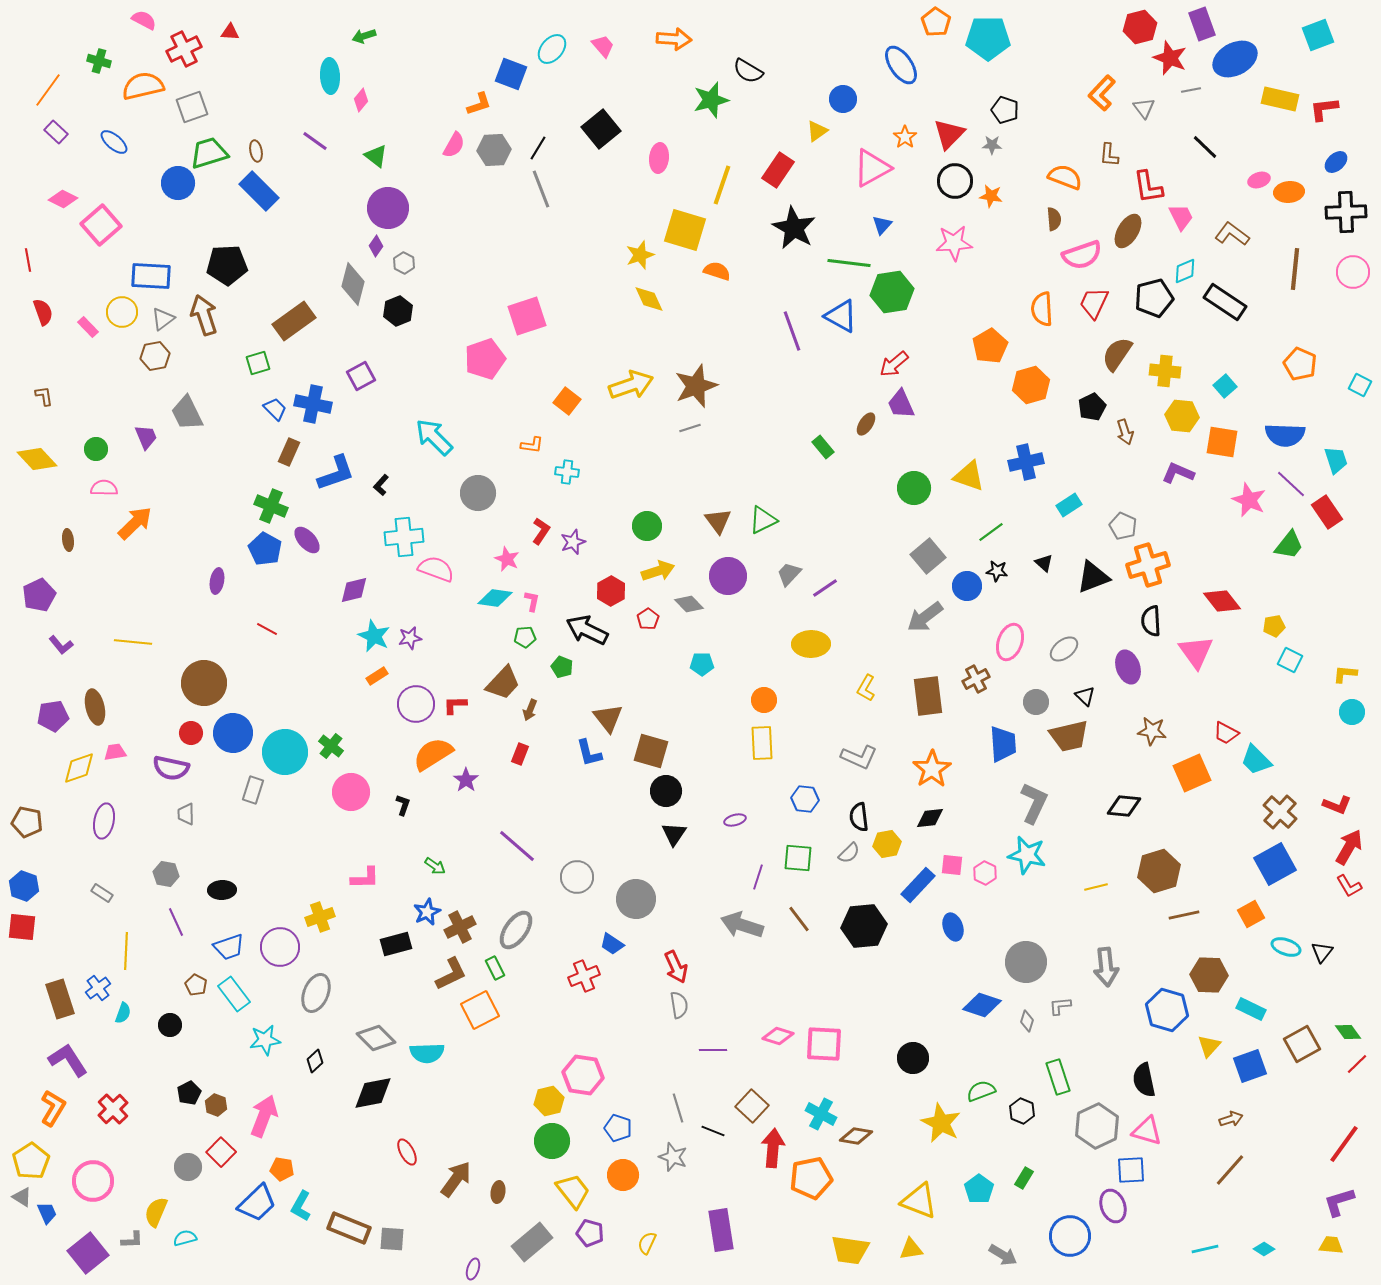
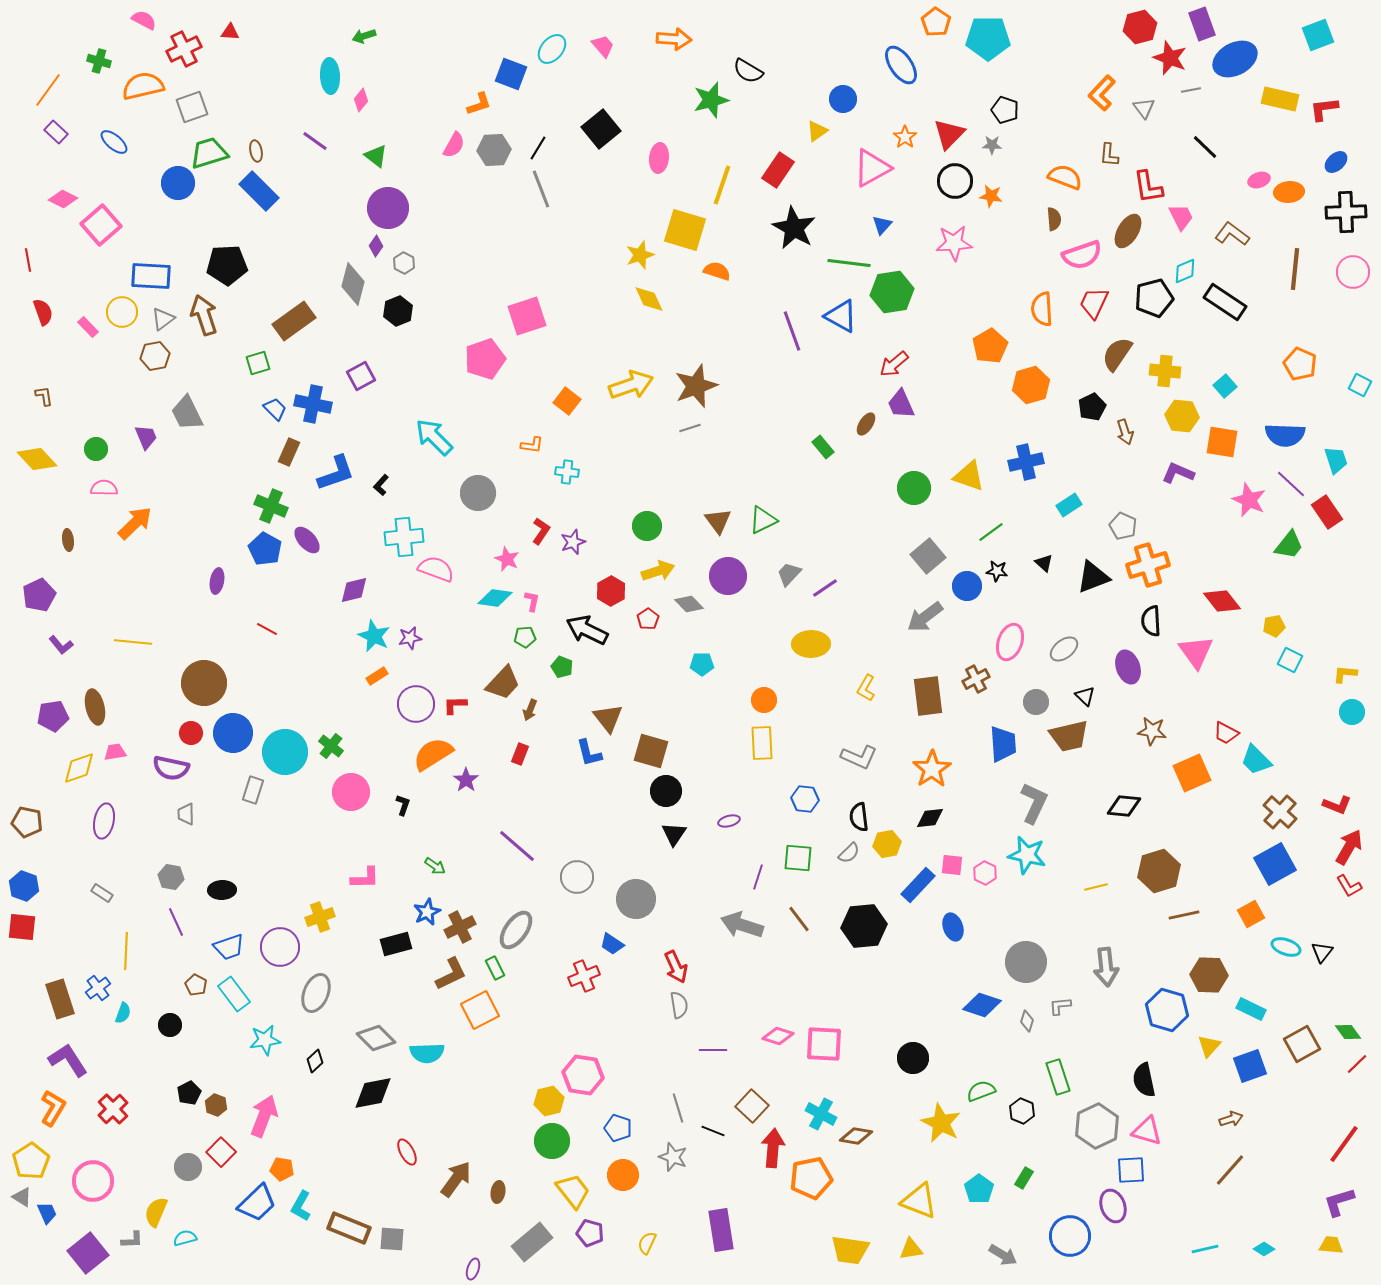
purple ellipse at (735, 820): moved 6 px left, 1 px down
gray hexagon at (166, 874): moved 5 px right, 3 px down
